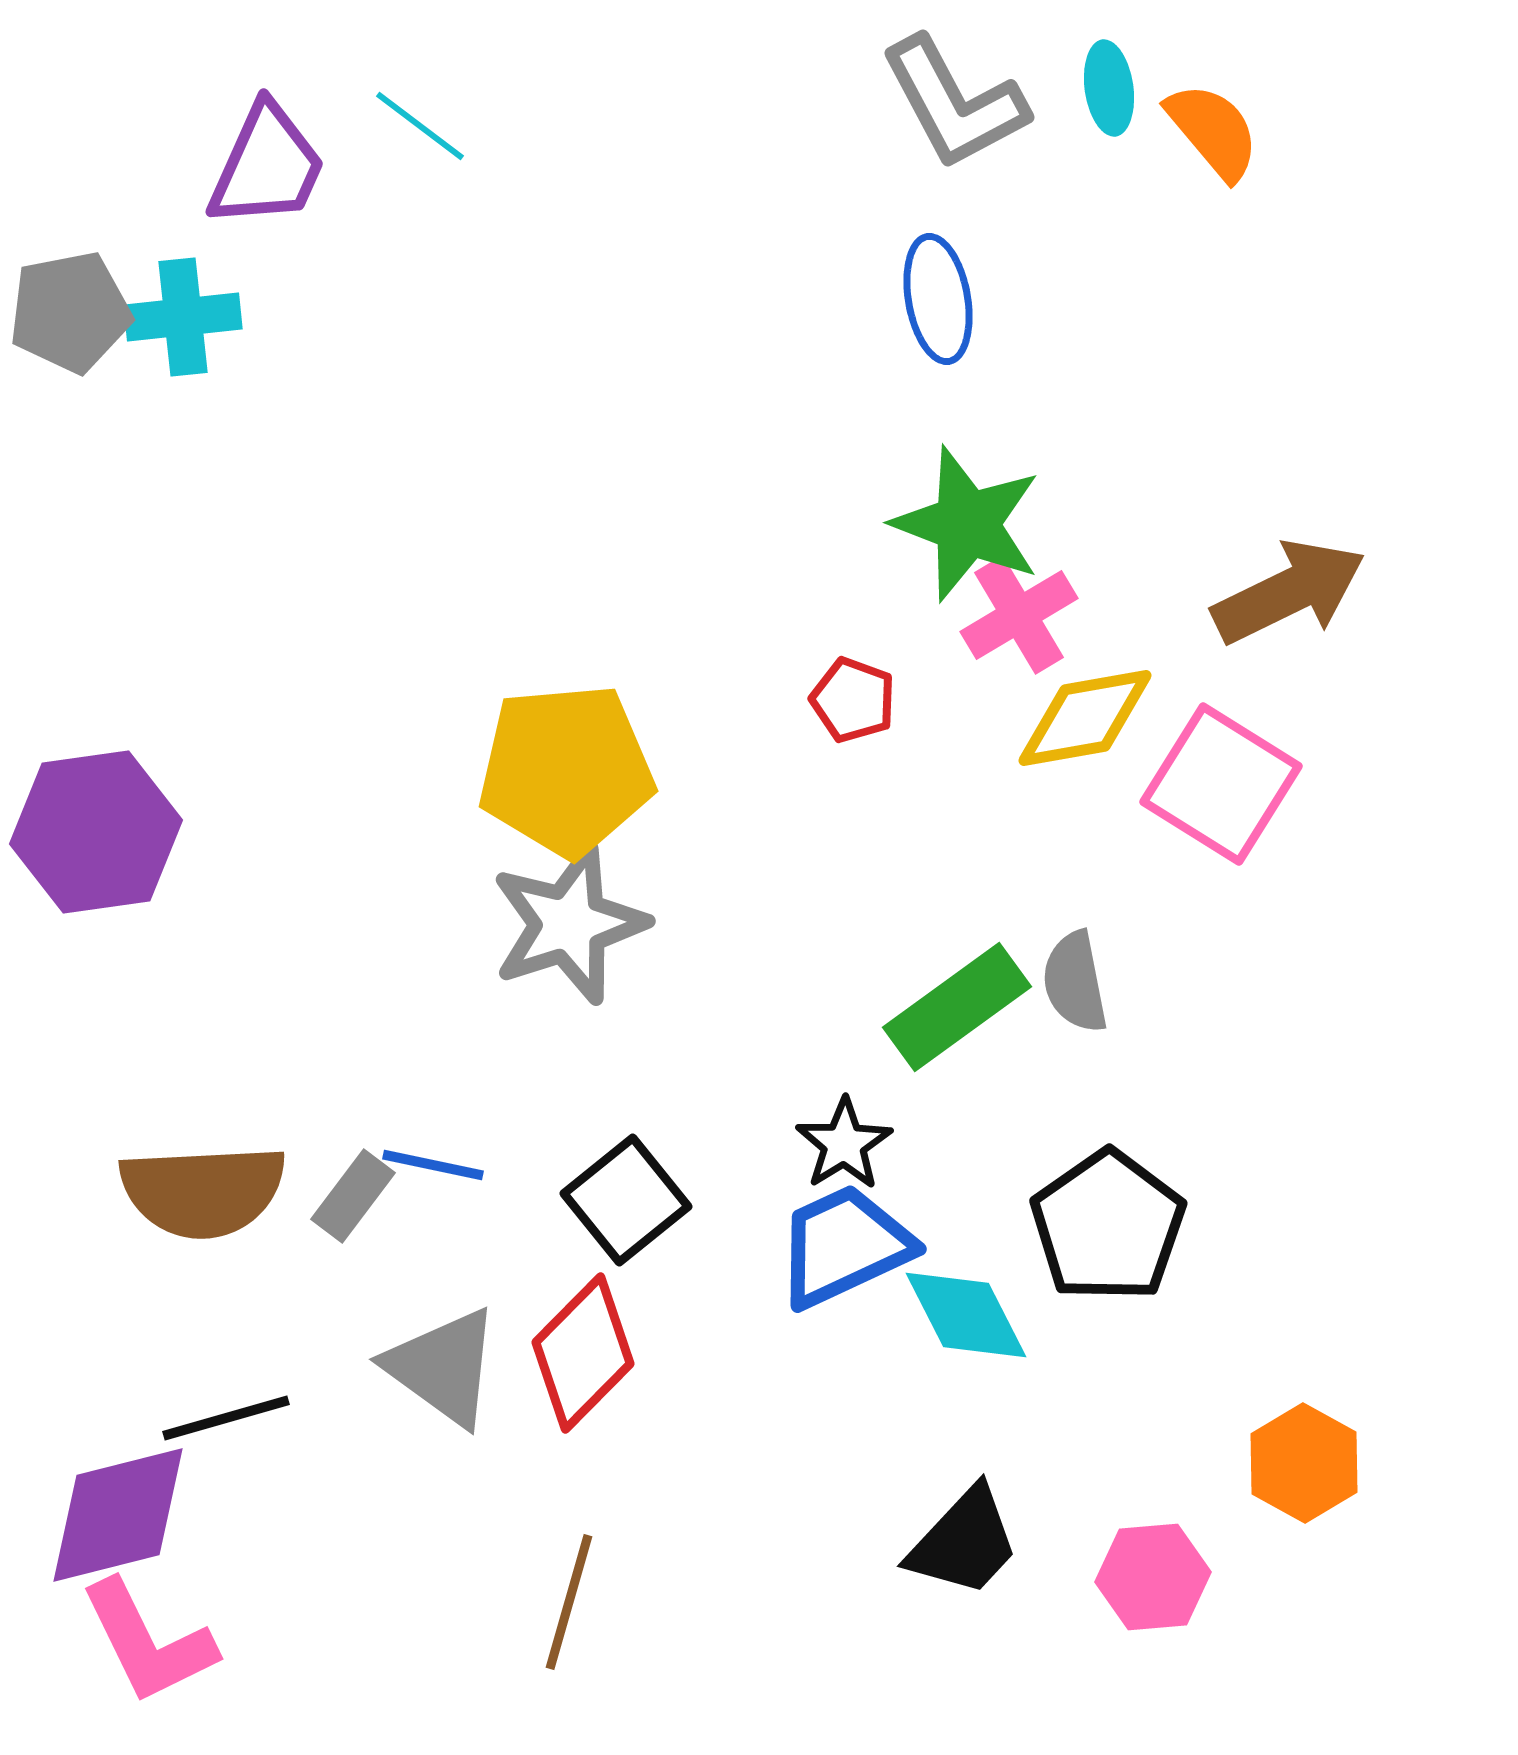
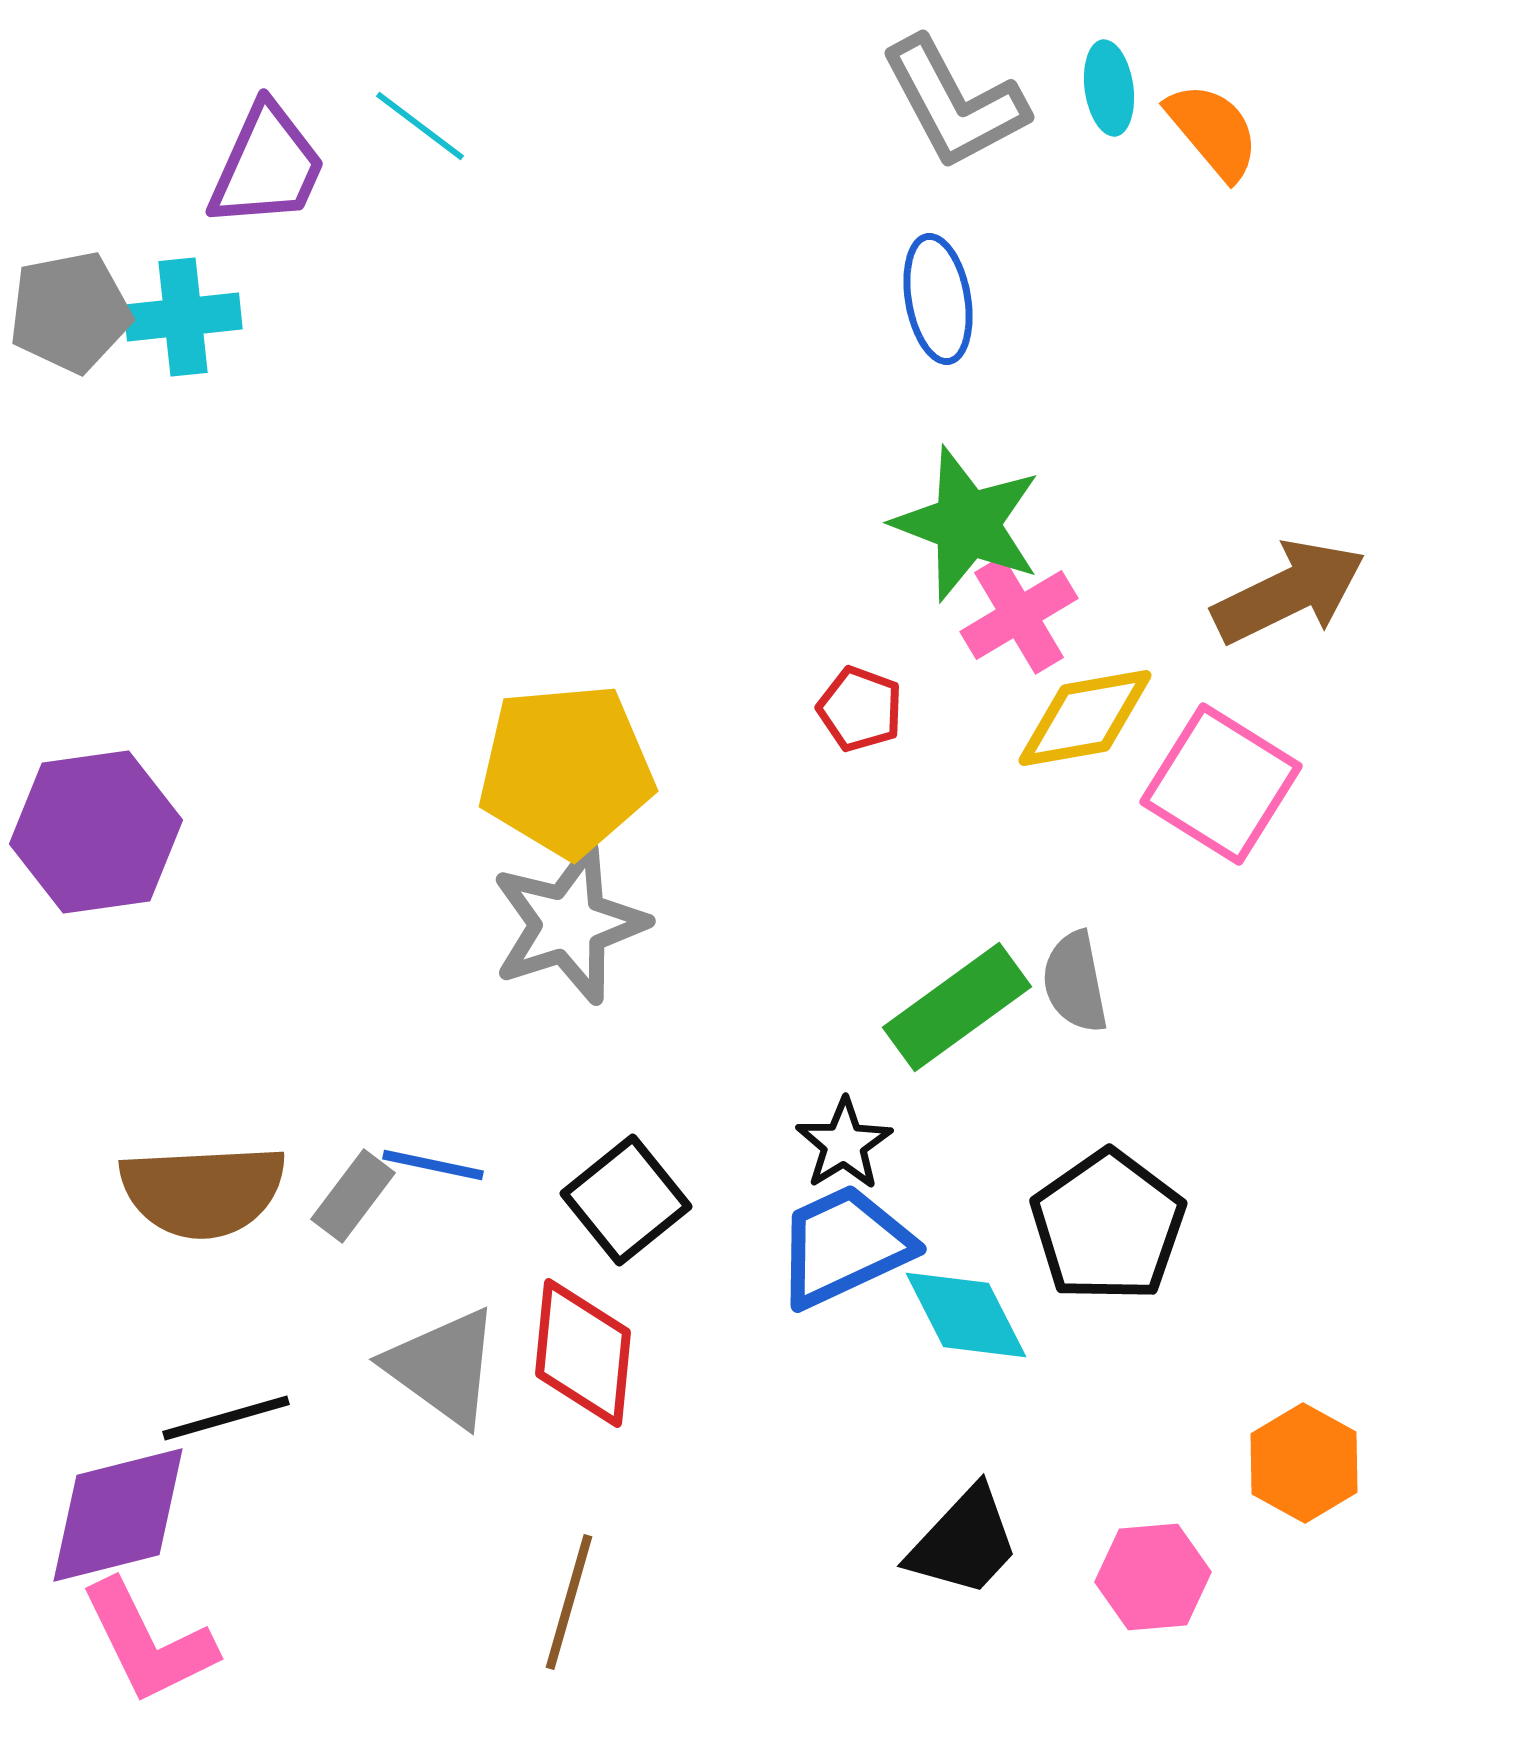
red pentagon: moved 7 px right, 9 px down
red diamond: rotated 39 degrees counterclockwise
